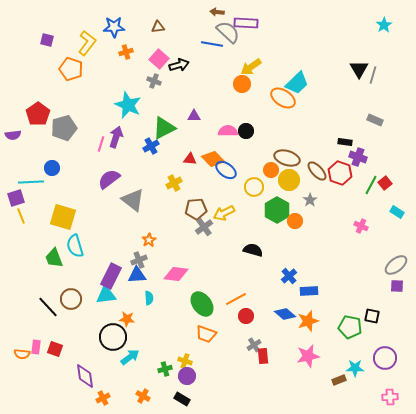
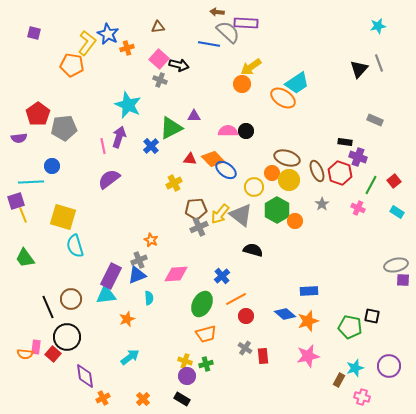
cyan star at (384, 25): moved 6 px left, 1 px down; rotated 21 degrees clockwise
blue star at (114, 27): moved 6 px left, 7 px down; rotated 30 degrees clockwise
purple square at (47, 40): moved 13 px left, 7 px up
blue line at (212, 44): moved 3 px left
orange cross at (126, 52): moved 1 px right, 4 px up
black arrow at (179, 65): rotated 30 degrees clockwise
orange pentagon at (71, 69): moved 1 px right, 4 px up; rotated 10 degrees counterclockwise
black triangle at (359, 69): rotated 12 degrees clockwise
gray line at (373, 75): moved 6 px right, 12 px up; rotated 36 degrees counterclockwise
gray cross at (154, 81): moved 6 px right, 1 px up
cyan trapezoid at (297, 83): rotated 10 degrees clockwise
gray pentagon at (64, 128): rotated 10 degrees clockwise
green triangle at (164, 128): moved 7 px right
purple semicircle at (13, 135): moved 6 px right, 3 px down
purple arrow at (116, 137): moved 3 px right
pink line at (101, 144): moved 2 px right, 2 px down; rotated 28 degrees counterclockwise
blue cross at (151, 146): rotated 14 degrees counterclockwise
blue circle at (52, 168): moved 2 px up
orange circle at (271, 170): moved 1 px right, 3 px down
brown ellipse at (317, 171): rotated 20 degrees clockwise
red square at (385, 183): moved 9 px right, 2 px up
purple square at (16, 198): moved 3 px down
gray triangle at (133, 200): moved 108 px right, 15 px down
gray star at (310, 200): moved 12 px right, 4 px down
yellow arrow at (224, 213): moved 4 px left, 1 px down; rotated 25 degrees counterclockwise
yellow line at (21, 216): moved 2 px right, 1 px up
pink cross at (361, 226): moved 3 px left, 18 px up
gray cross at (204, 227): moved 5 px left; rotated 12 degrees clockwise
orange star at (149, 240): moved 2 px right; rotated 16 degrees counterclockwise
green trapezoid at (54, 258): moved 29 px left; rotated 15 degrees counterclockwise
gray ellipse at (396, 265): rotated 25 degrees clockwise
pink diamond at (176, 274): rotated 10 degrees counterclockwise
blue triangle at (137, 275): rotated 18 degrees counterclockwise
blue cross at (289, 276): moved 67 px left
purple square at (397, 286): moved 6 px right, 6 px up
green ellipse at (202, 304): rotated 65 degrees clockwise
black line at (48, 307): rotated 20 degrees clockwise
orange star at (127, 319): rotated 28 degrees counterclockwise
orange trapezoid at (206, 334): rotated 35 degrees counterclockwise
black circle at (113, 337): moved 46 px left
gray cross at (254, 345): moved 9 px left, 3 px down; rotated 24 degrees counterclockwise
red square at (55, 349): moved 2 px left, 5 px down; rotated 21 degrees clockwise
orange semicircle at (22, 354): moved 3 px right
purple circle at (385, 358): moved 4 px right, 8 px down
cyan star at (355, 368): rotated 18 degrees counterclockwise
green cross at (165, 369): moved 41 px right, 5 px up
brown rectangle at (339, 380): rotated 40 degrees counterclockwise
orange cross at (143, 396): moved 3 px down; rotated 16 degrees clockwise
pink cross at (390, 397): moved 28 px left; rotated 21 degrees clockwise
